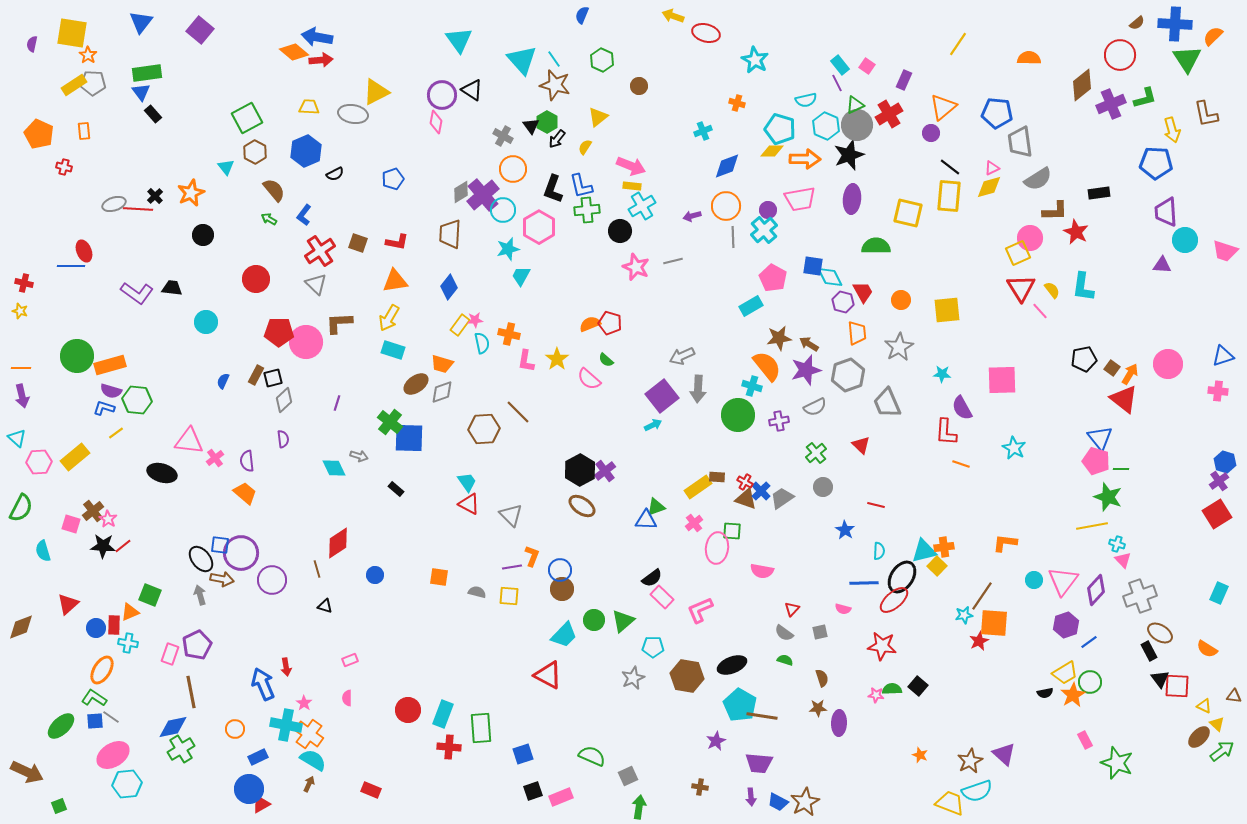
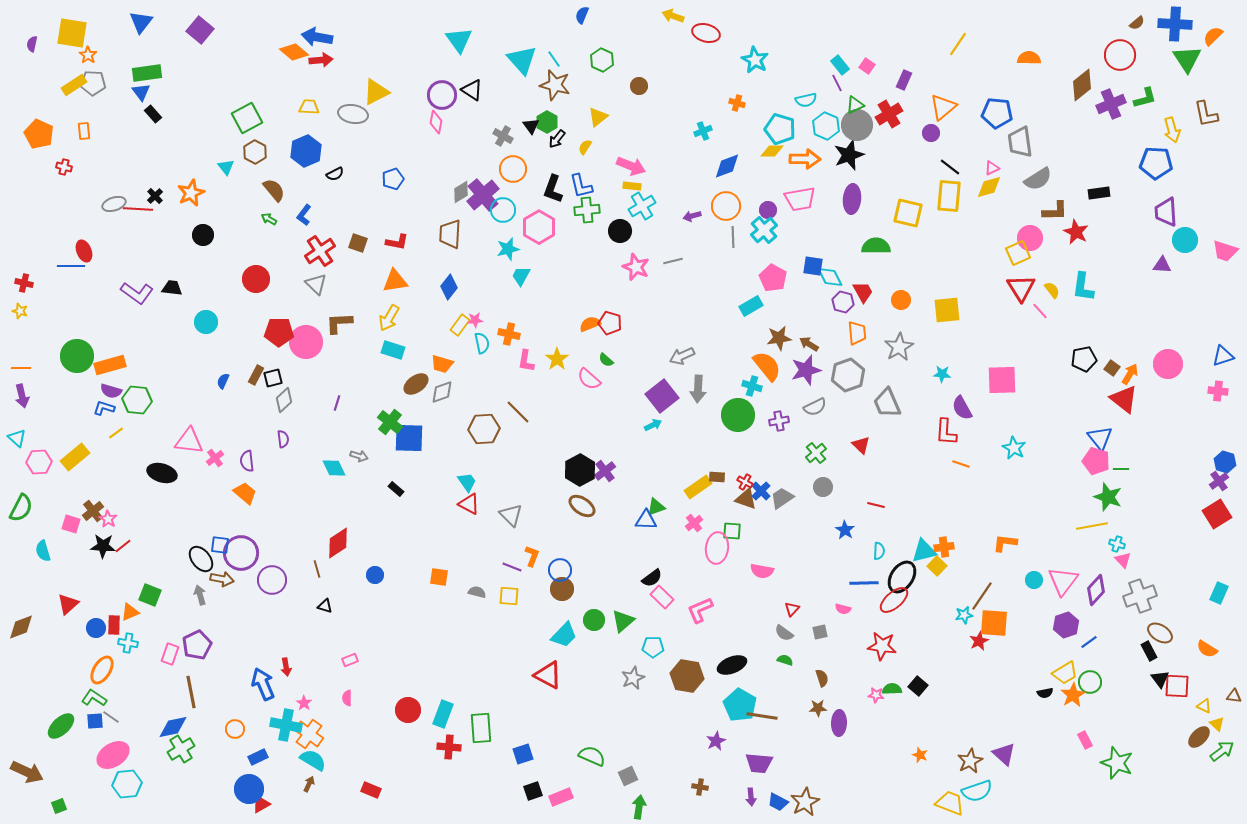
purple line at (512, 567): rotated 30 degrees clockwise
